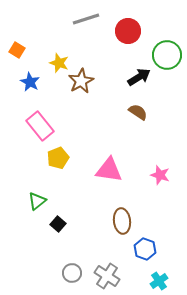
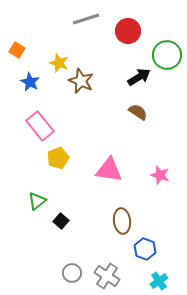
brown star: rotated 20 degrees counterclockwise
black square: moved 3 px right, 3 px up
